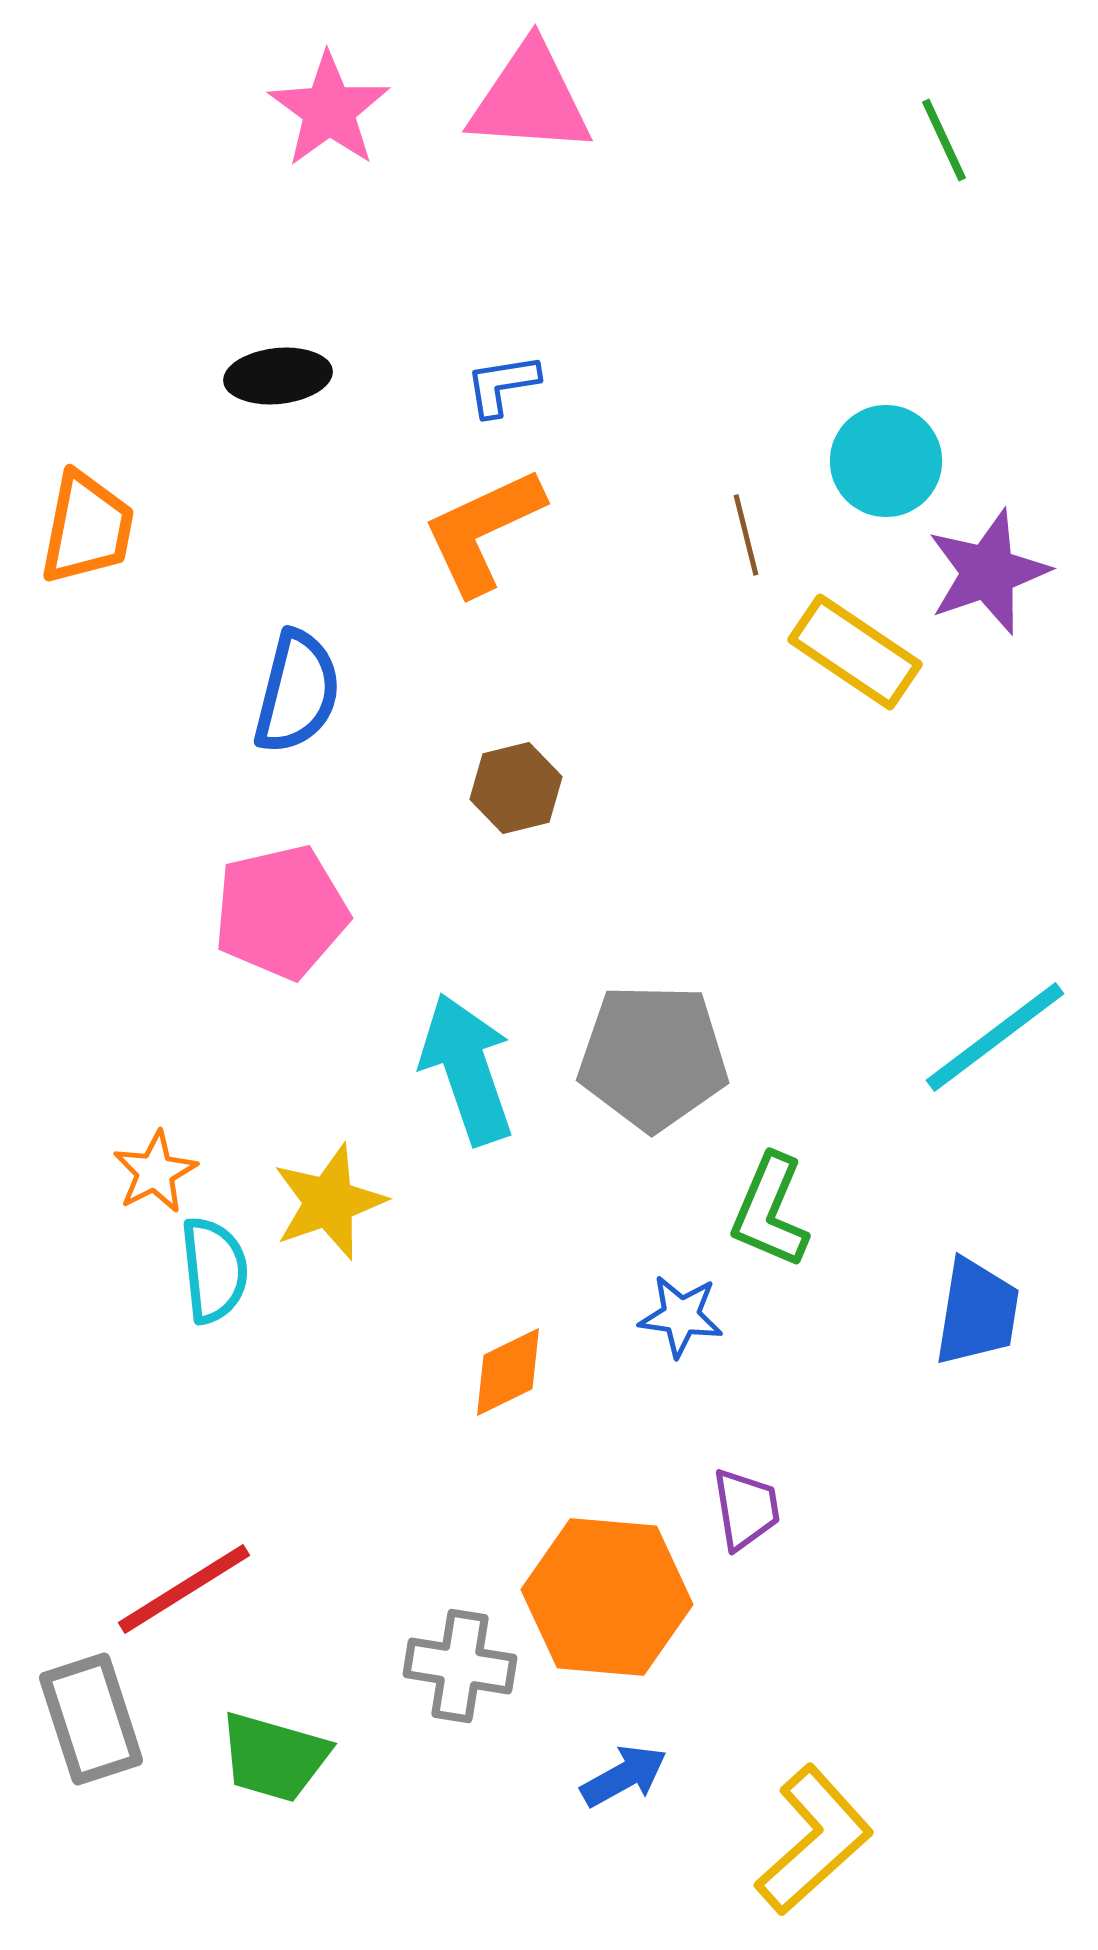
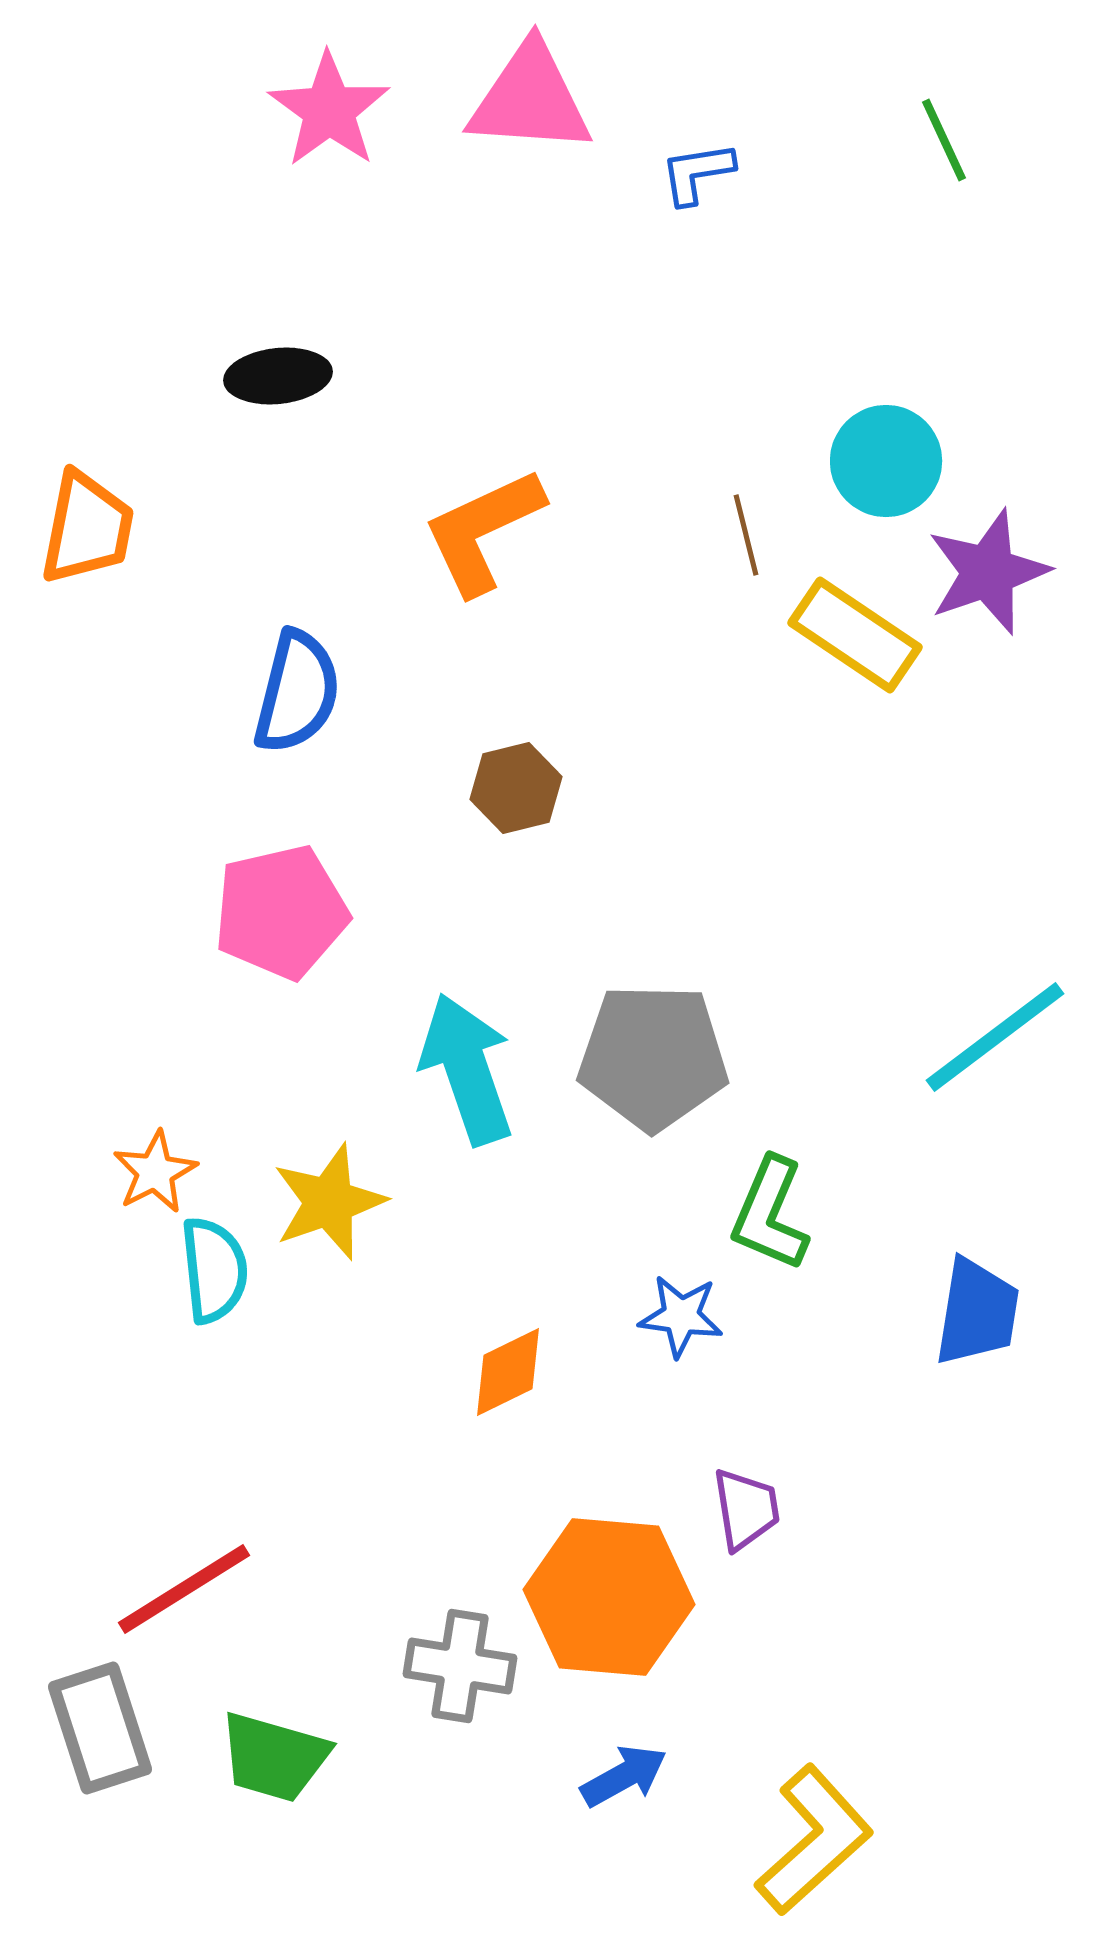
blue L-shape: moved 195 px right, 212 px up
yellow rectangle: moved 17 px up
green L-shape: moved 3 px down
orange hexagon: moved 2 px right
gray rectangle: moved 9 px right, 9 px down
